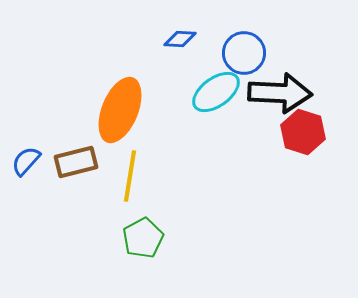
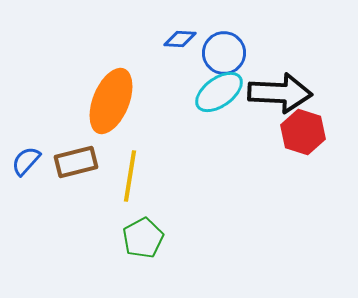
blue circle: moved 20 px left
cyan ellipse: moved 3 px right
orange ellipse: moved 9 px left, 9 px up
